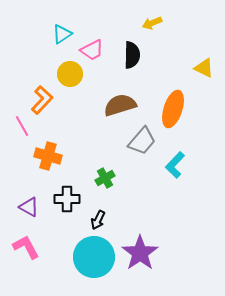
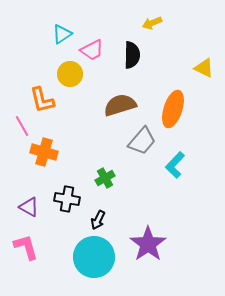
orange L-shape: rotated 124 degrees clockwise
orange cross: moved 4 px left, 4 px up
black cross: rotated 10 degrees clockwise
pink L-shape: rotated 12 degrees clockwise
purple star: moved 8 px right, 9 px up
